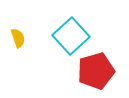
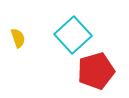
cyan square: moved 2 px right, 1 px up
